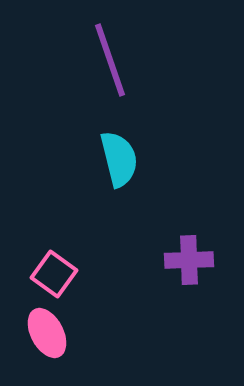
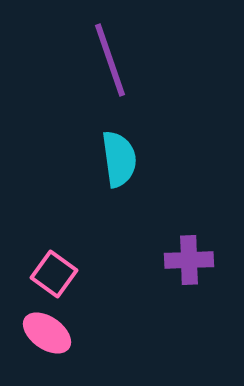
cyan semicircle: rotated 6 degrees clockwise
pink ellipse: rotated 27 degrees counterclockwise
